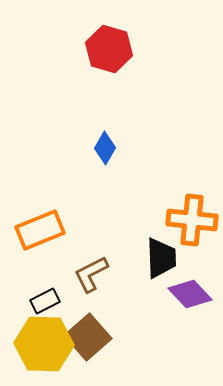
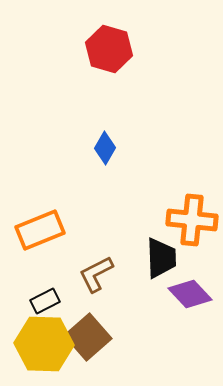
brown L-shape: moved 5 px right
